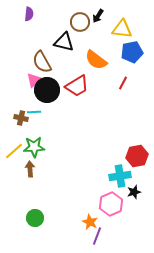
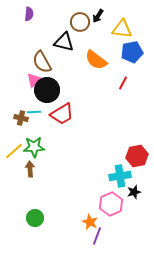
red trapezoid: moved 15 px left, 28 px down
